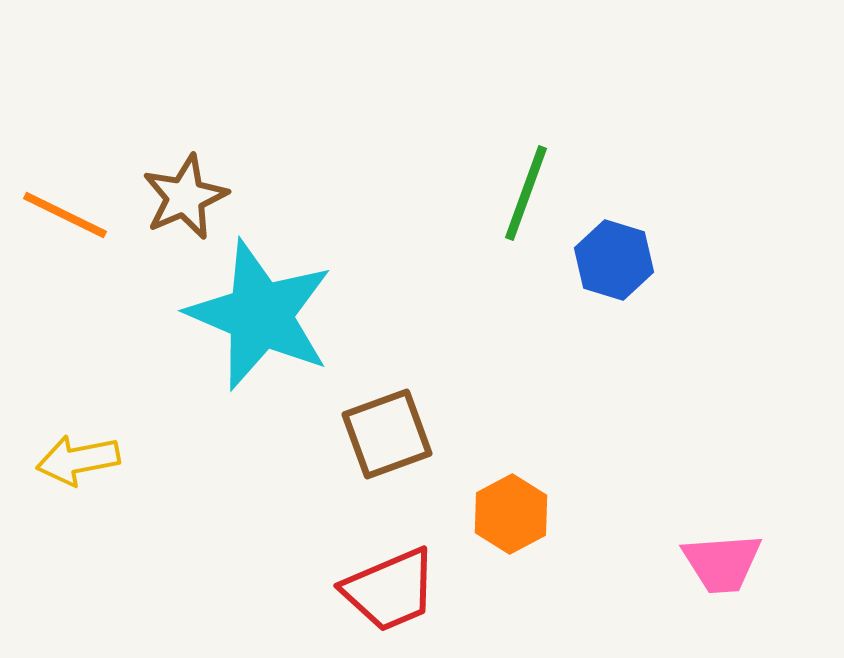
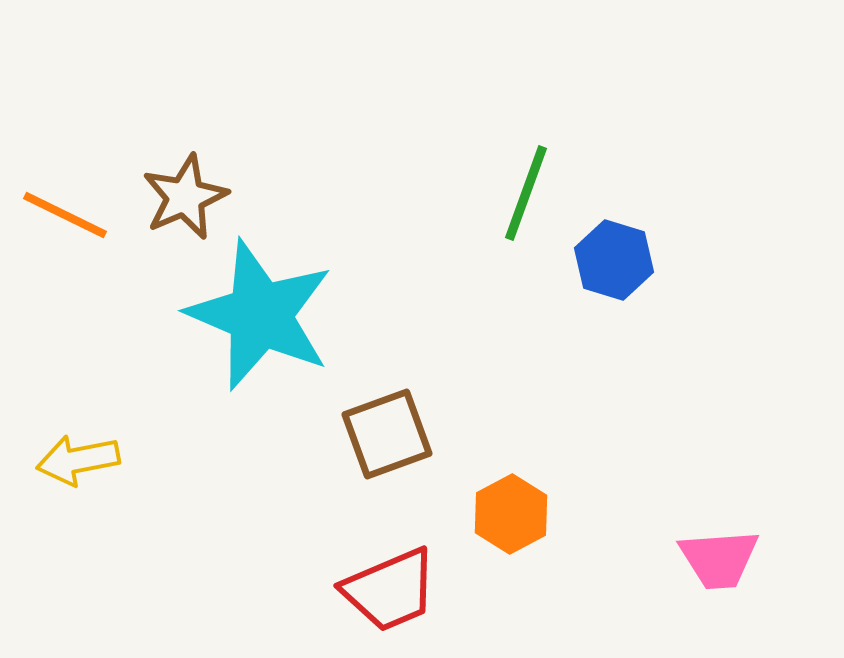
pink trapezoid: moved 3 px left, 4 px up
